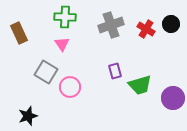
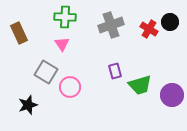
black circle: moved 1 px left, 2 px up
red cross: moved 3 px right
purple circle: moved 1 px left, 3 px up
black star: moved 11 px up
